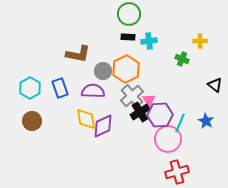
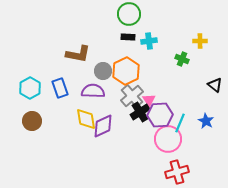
orange hexagon: moved 2 px down
